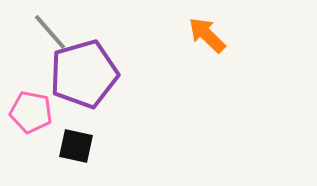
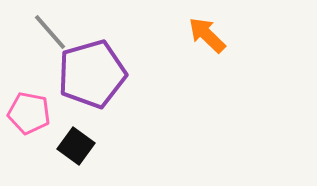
purple pentagon: moved 8 px right
pink pentagon: moved 2 px left, 1 px down
black square: rotated 24 degrees clockwise
